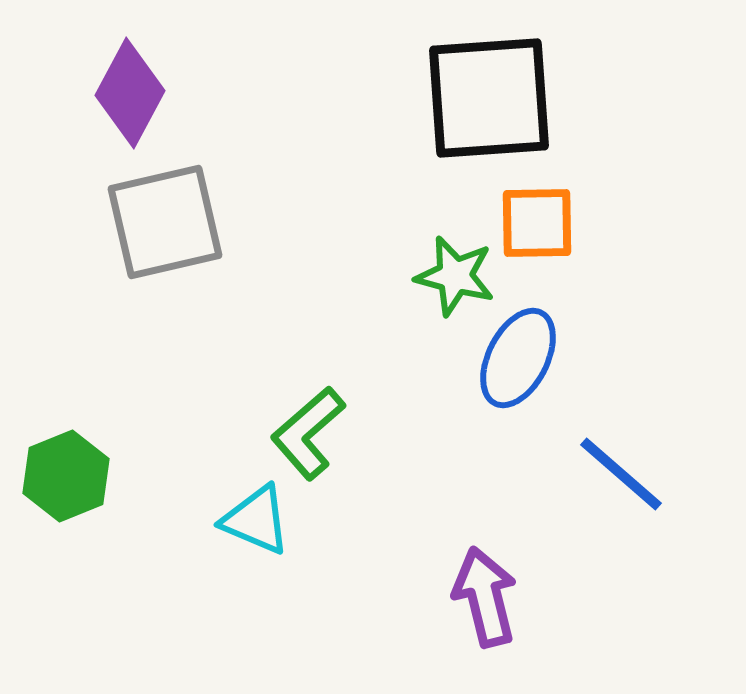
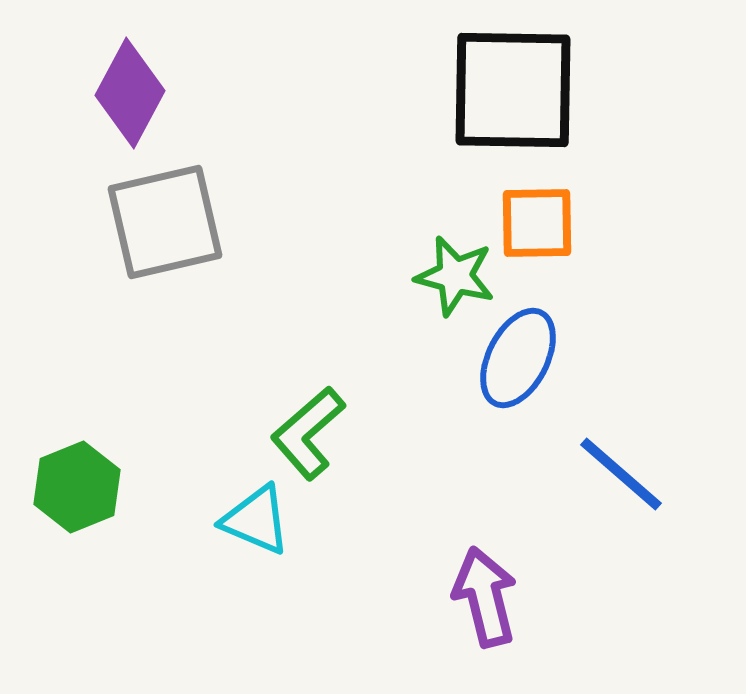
black square: moved 24 px right, 8 px up; rotated 5 degrees clockwise
green hexagon: moved 11 px right, 11 px down
